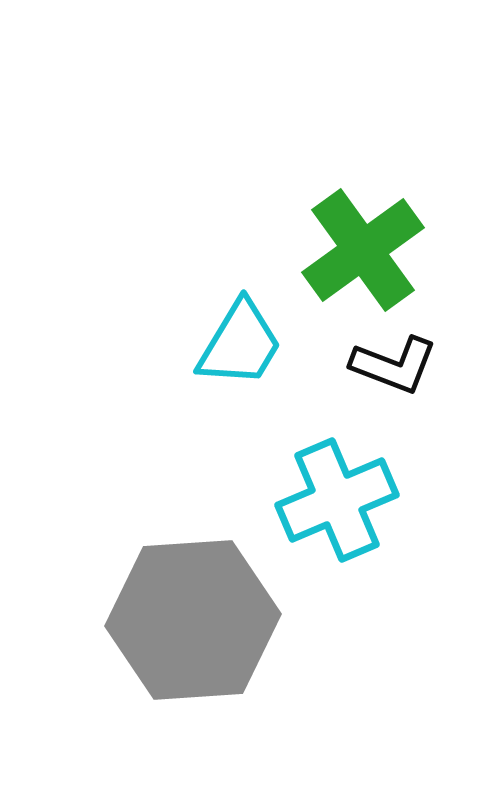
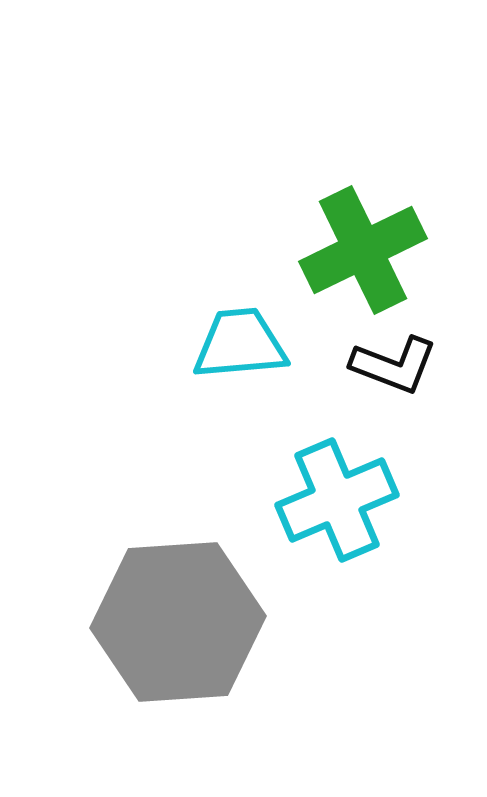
green cross: rotated 10 degrees clockwise
cyan trapezoid: rotated 126 degrees counterclockwise
gray hexagon: moved 15 px left, 2 px down
